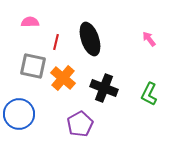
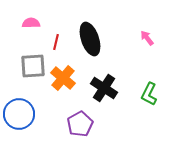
pink semicircle: moved 1 px right, 1 px down
pink arrow: moved 2 px left, 1 px up
gray square: rotated 16 degrees counterclockwise
black cross: rotated 12 degrees clockwise
